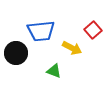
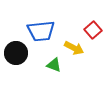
yellow arrow: moved 2 px right
green triangle: moved 6 px up
